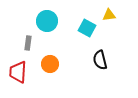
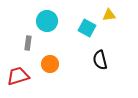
red trapezoid: moved 4 px down; rotated 70 degrees clockwise
